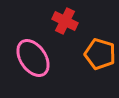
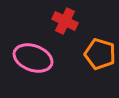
pink ellipse: rotated 36 degrees counterclockwise
